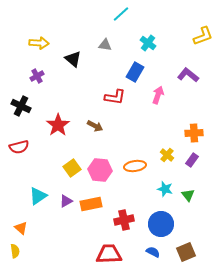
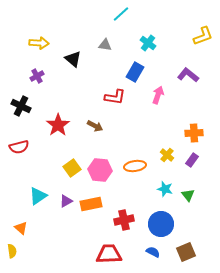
yellow semicircle: moved 3 px left
